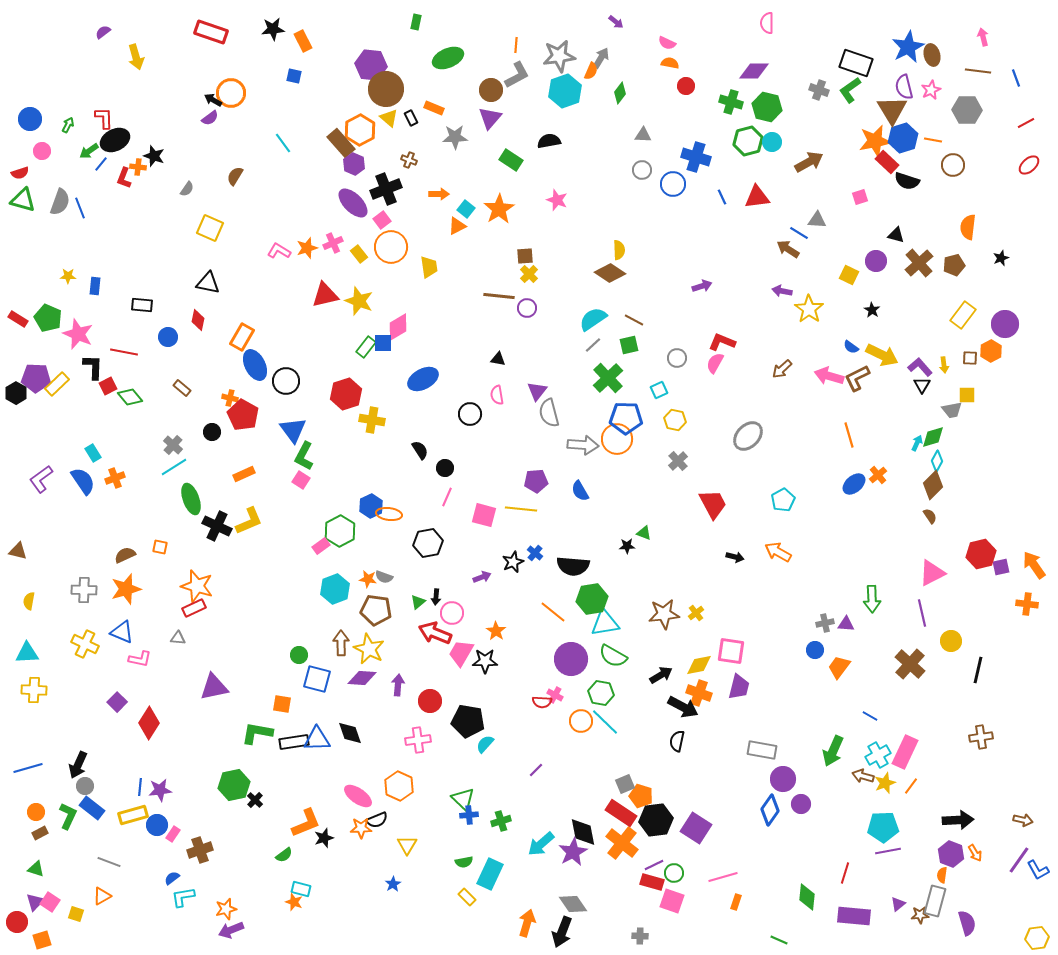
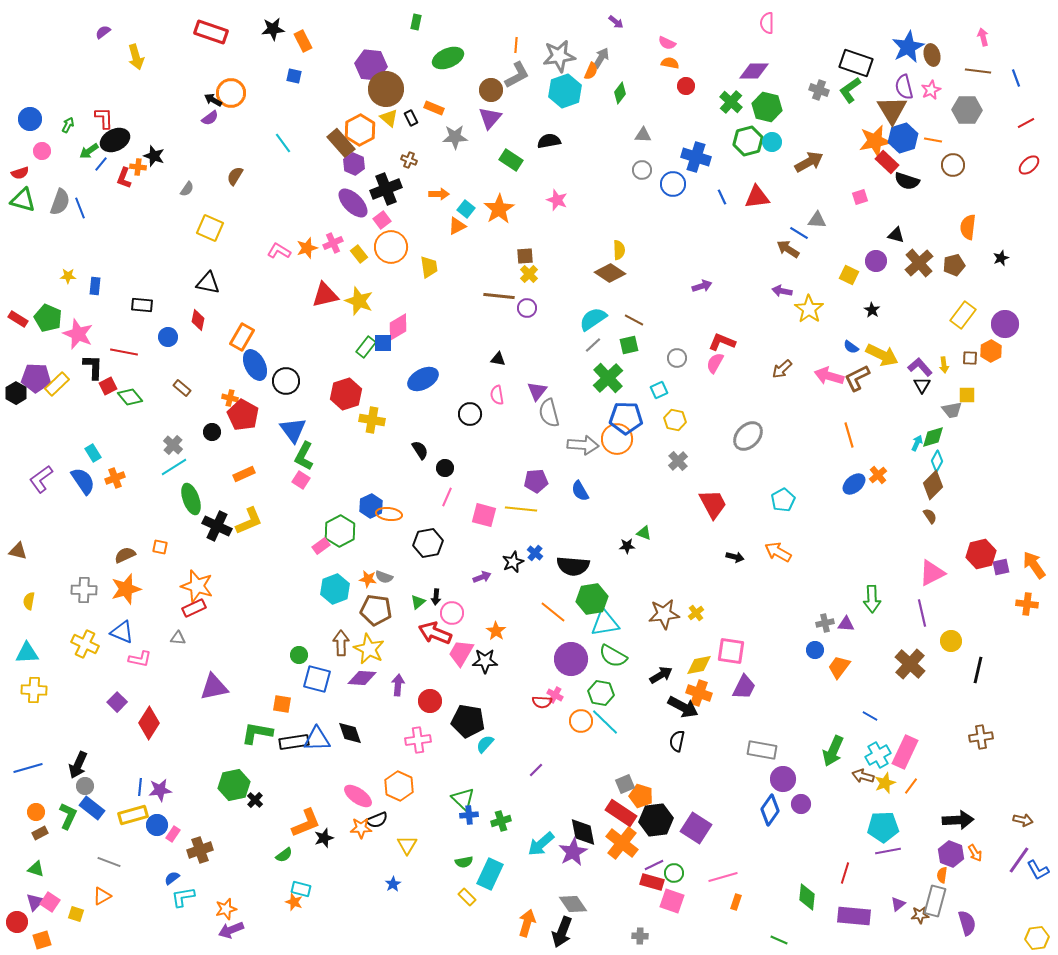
green cross at (731, 102): rotated 25 degrees clockwise
purple trapezoid at (739, 687): moved 5 px right; rotated 12 degrees clockwise
